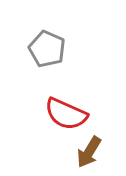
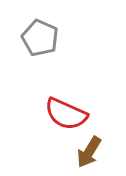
gray pentagon: moved 7 px left, 11 px up
